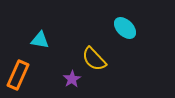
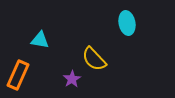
cyan ellipse: moved 2 px right, 5 px up; rotated 35 degrees clockwise
